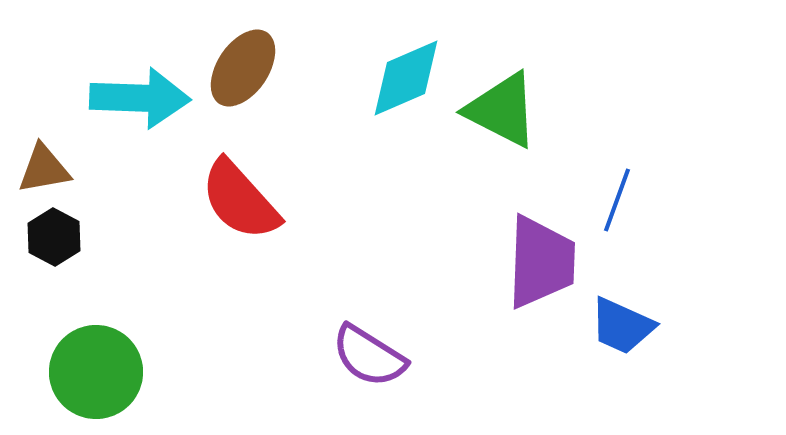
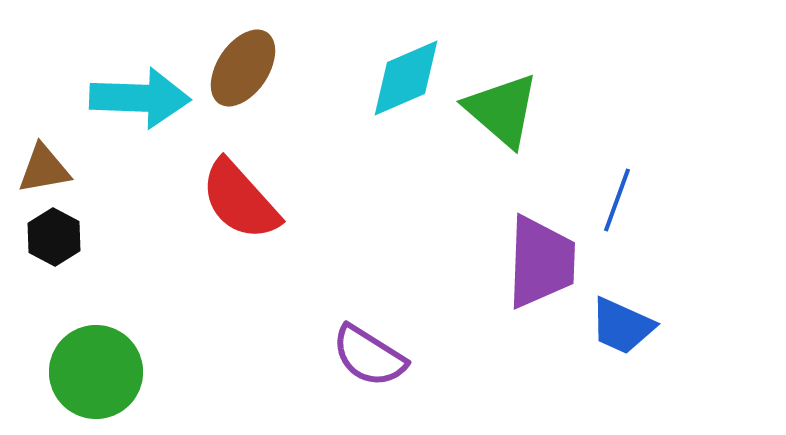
green triangle: rotated 14 degrees clockwise
